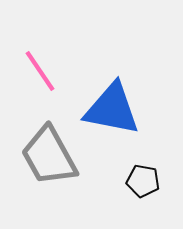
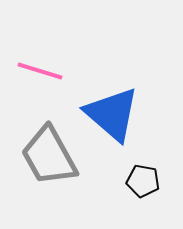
pink line: rotated 39 degrees counterclockwise
blue triangle: moved 5 px down; rotated 30 degrees clockwise
